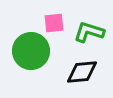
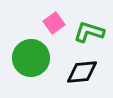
pink square: rotated 30 degrees counterclockwise
green circle: moved 7 px down
